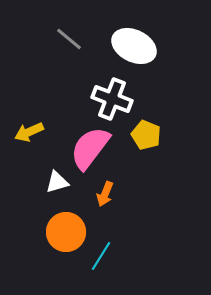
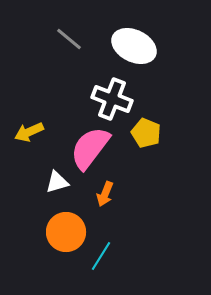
yellow pentagon: moved 2 px up
